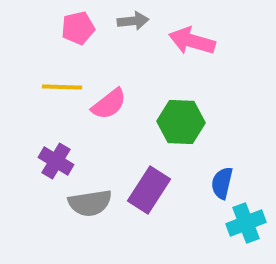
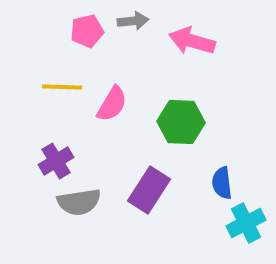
pink pentagon: moved 9 px right, 3 px down
pink semicircle: moved 3 px right; rotated 21 degrees counterclockwise
purple cross: rotated 28 degrees clockwise
blue semicircle: rotated 20 degrees counterclockwise
gray semicircle: moved 11 px left, 1 px up
cyan cross: rotated 6 degrees counterclockwise
